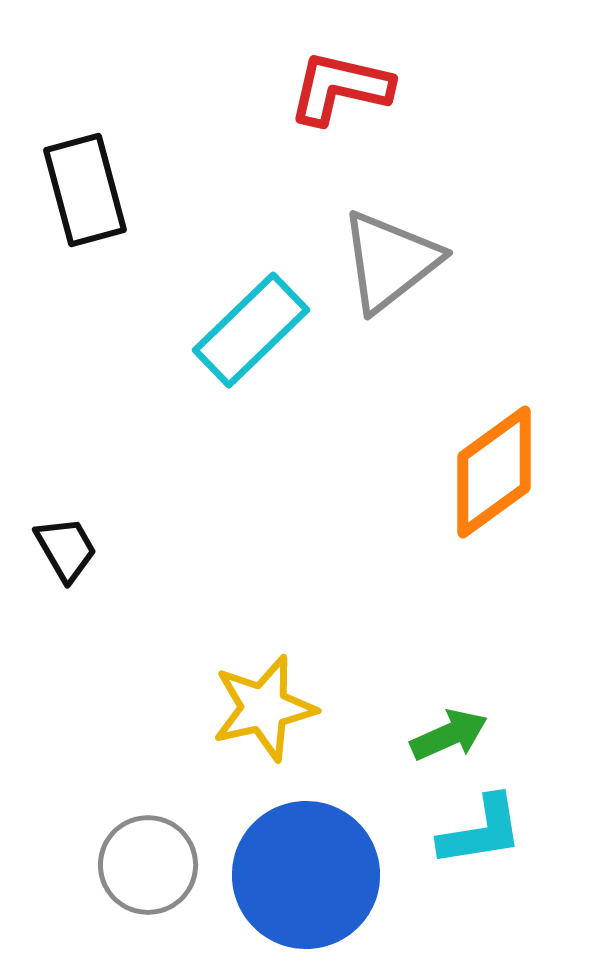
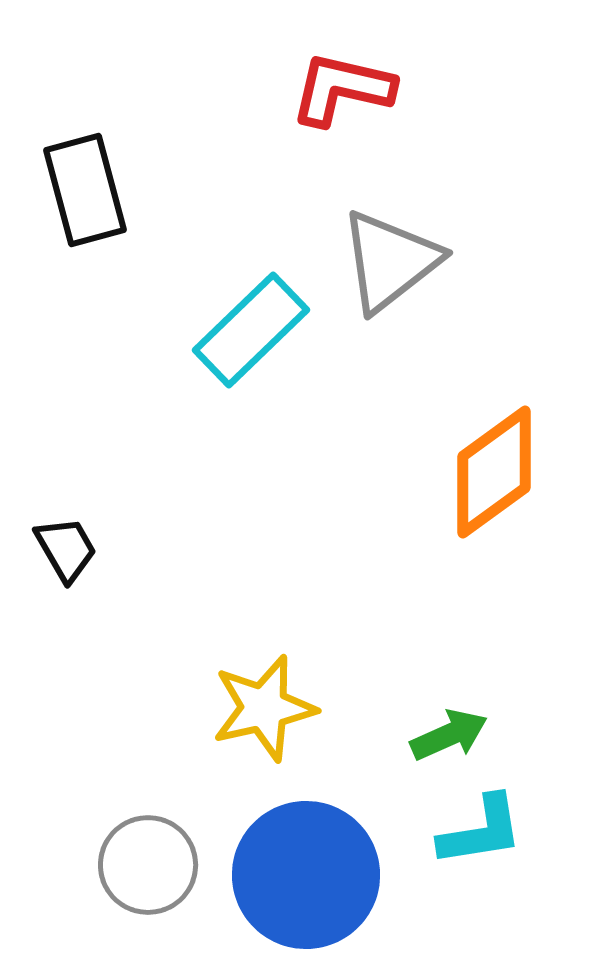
red L-shape: moved 2 px right, 1 px down
